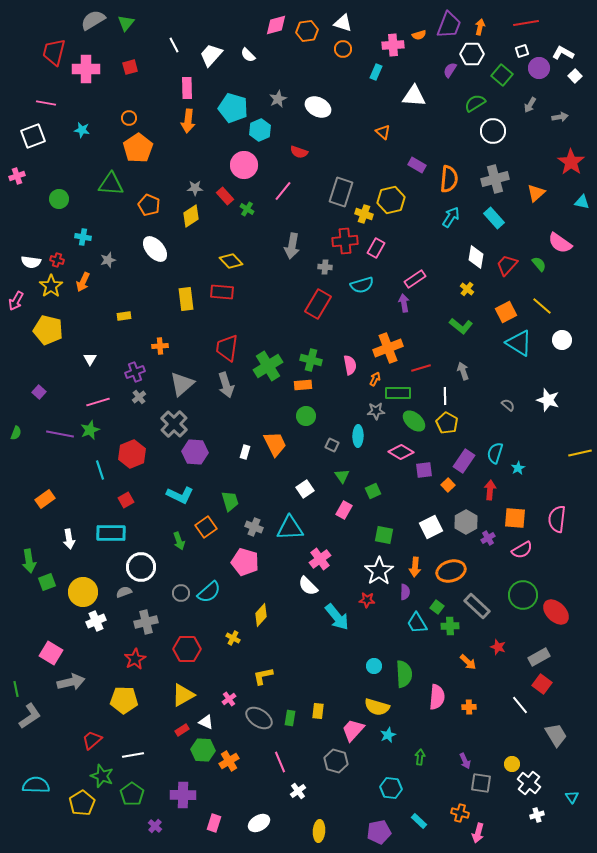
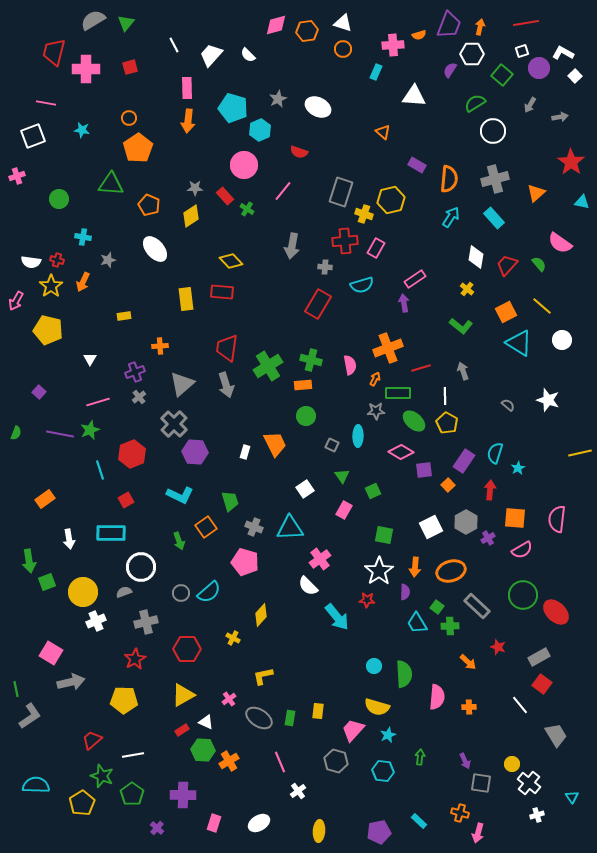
cyan hexagon at (391, 788): moved 8 px left, 17 px up
purple cross at (155, 826): moved 2 px right, 2 px down
